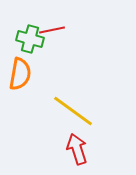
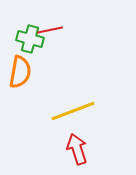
red line: moved 2 px left
orange semicircle: moved 2 px up
yellow line: rotated 57 degrees counterclockwise
